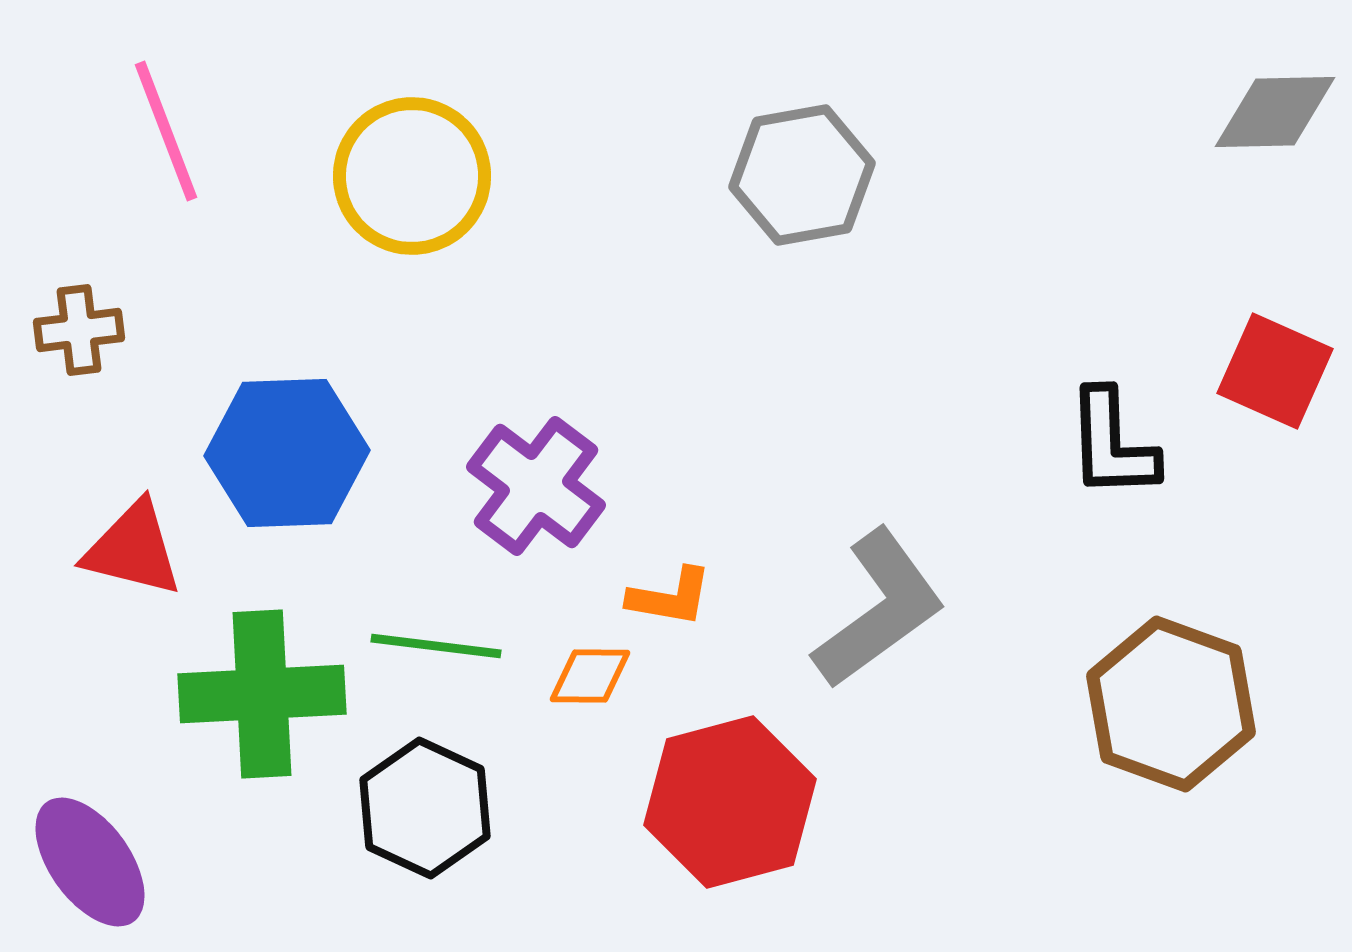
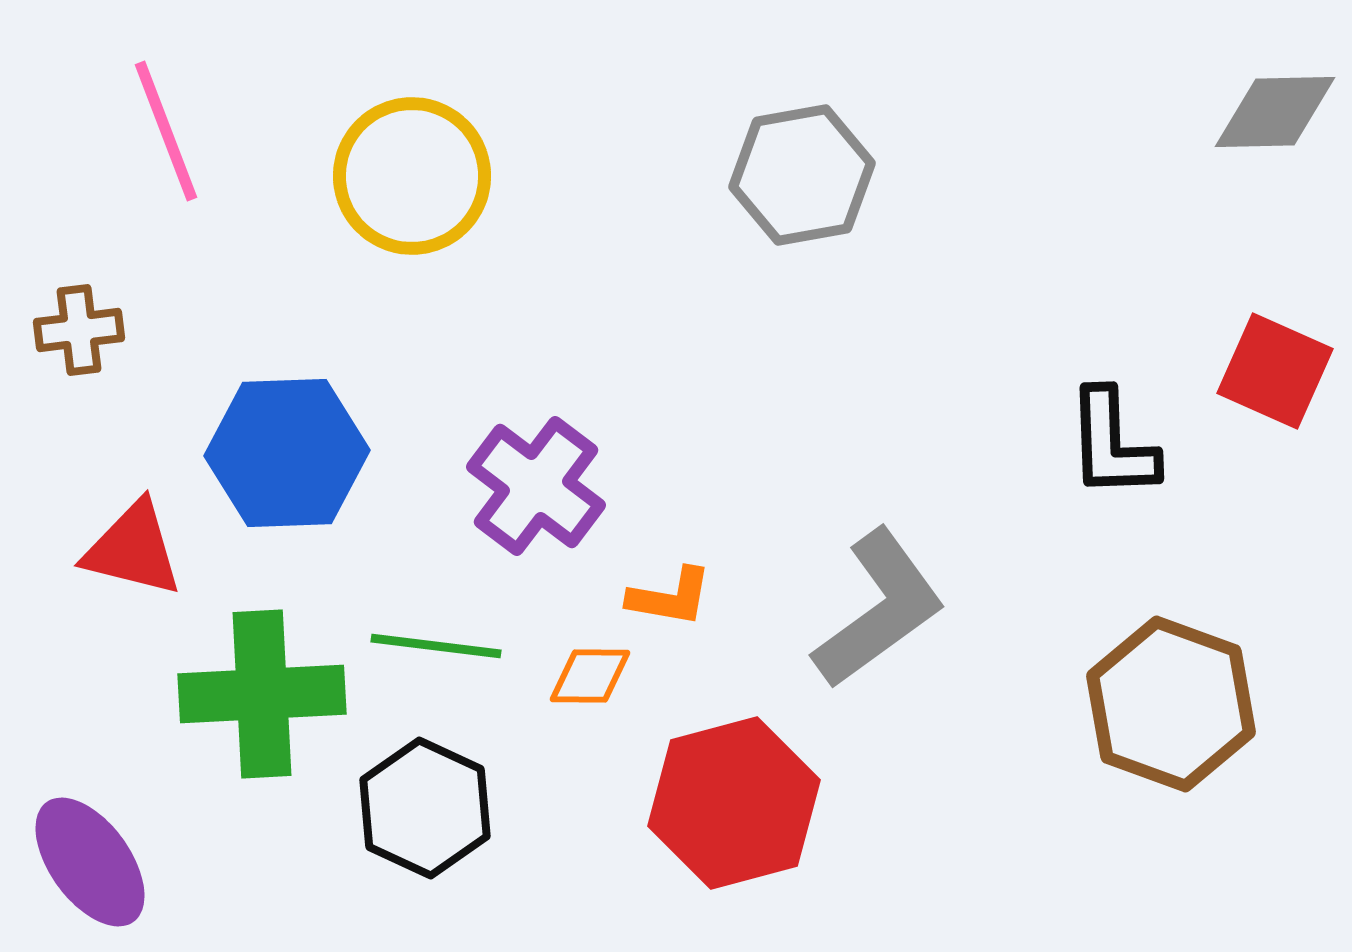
red hexagon: moved 4 px right, 1 px down
